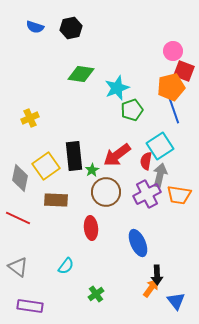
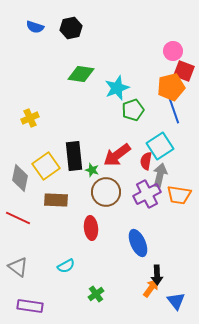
green pentagon: moved 1 px right
green star: rotated 24 degrees counterclockwise
cyan semicircle: rotated 24 degrees clockwise
